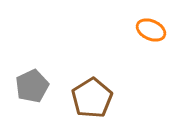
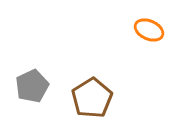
orange ellipse: moved 2 px left
